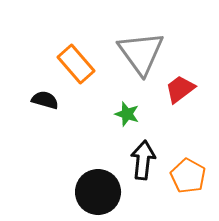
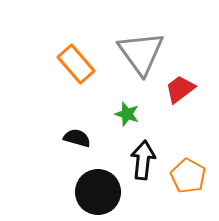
black semicircle: moved 32 px right, 38 px down
